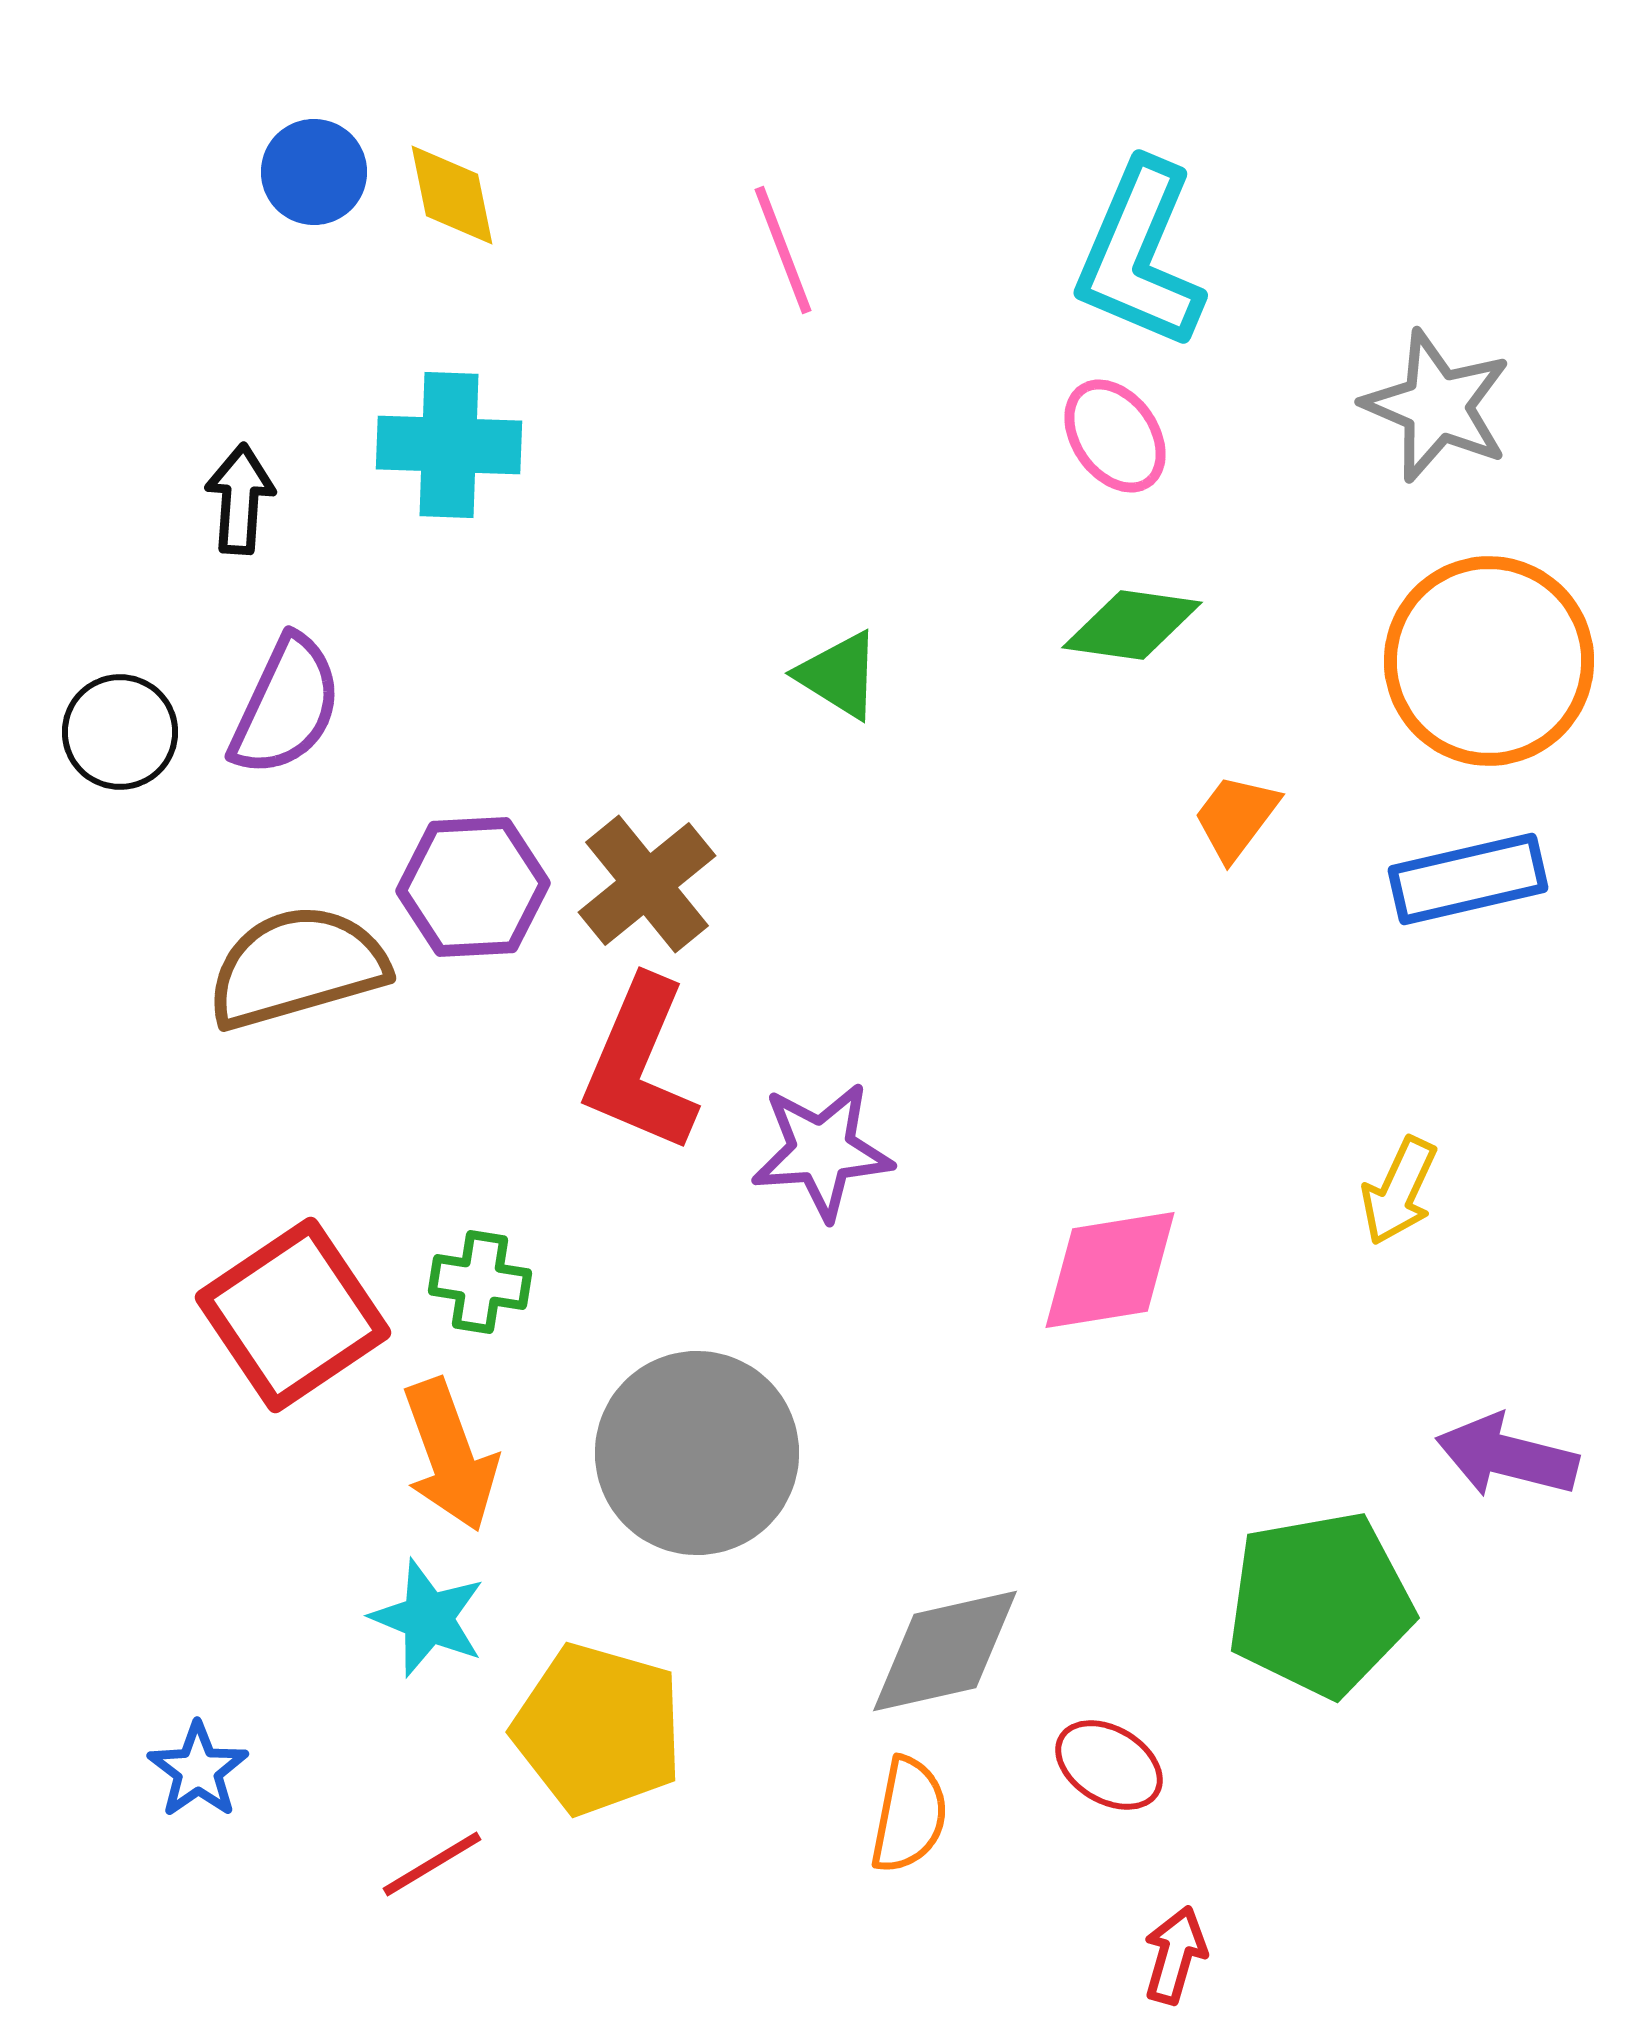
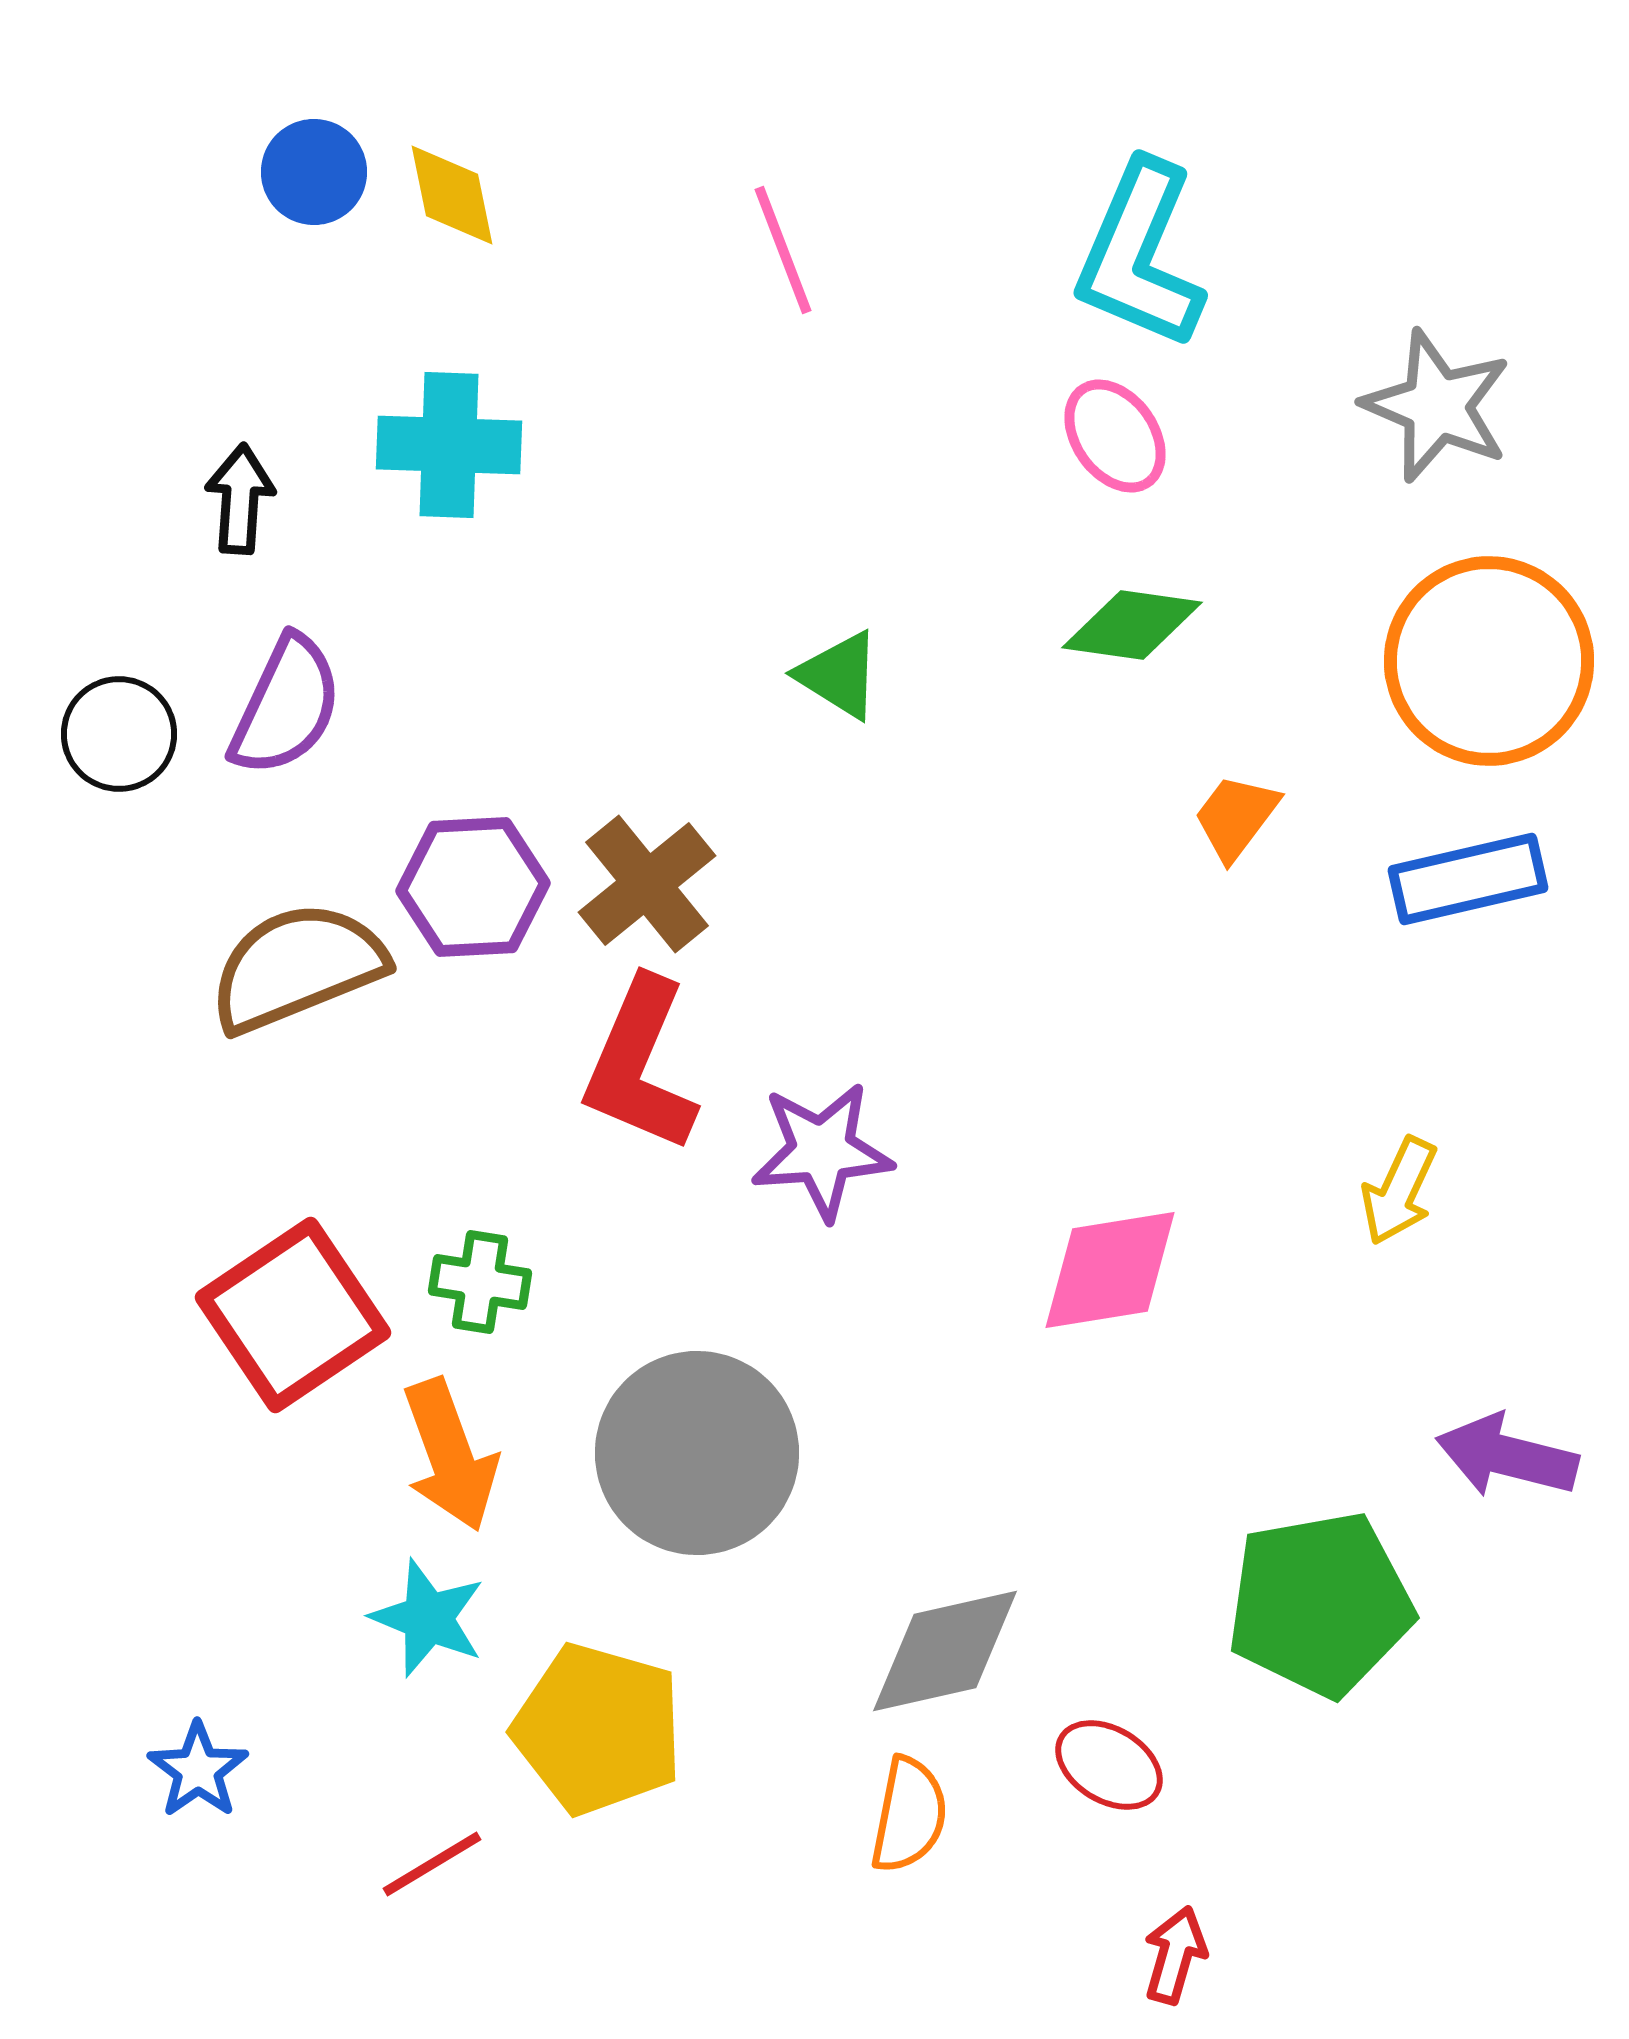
black circle: moved 1 px left, 2 px down
brown semicircle: rotated 6 degrees counterclockwise
